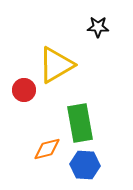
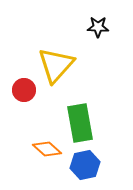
yellow triangle: rotated 18 degrees counterclockwise
orange diamond: rotated 56 degrees clockwise
blue hexagon: rotated 16 degrees counterclockwise
